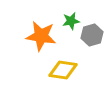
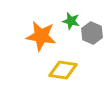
green star: rotated 24 degrees clockwise
gray hexagon: moved 2 px up; rotated 20 degrees counterclockwise
